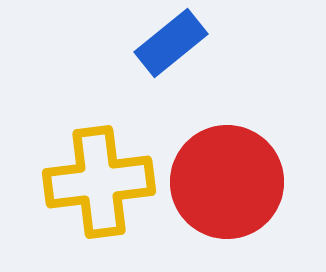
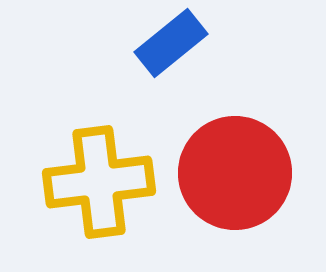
red circle: moved 8 px right, 9 px up
